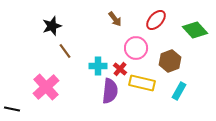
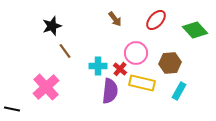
pink circle: moved 5 px down
brown hexagon: moved 2 px down; rotated 15 degrees clockwise
